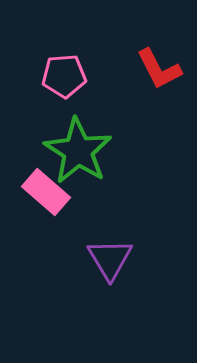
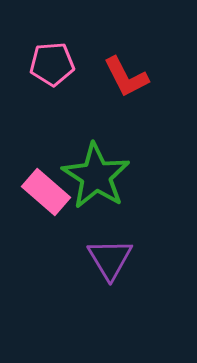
red L-shape: moved 33 px left, 8 px down
pink pentagon: moved 12 px left, 12 px up
green star: moved 18 px right, 25 px down
